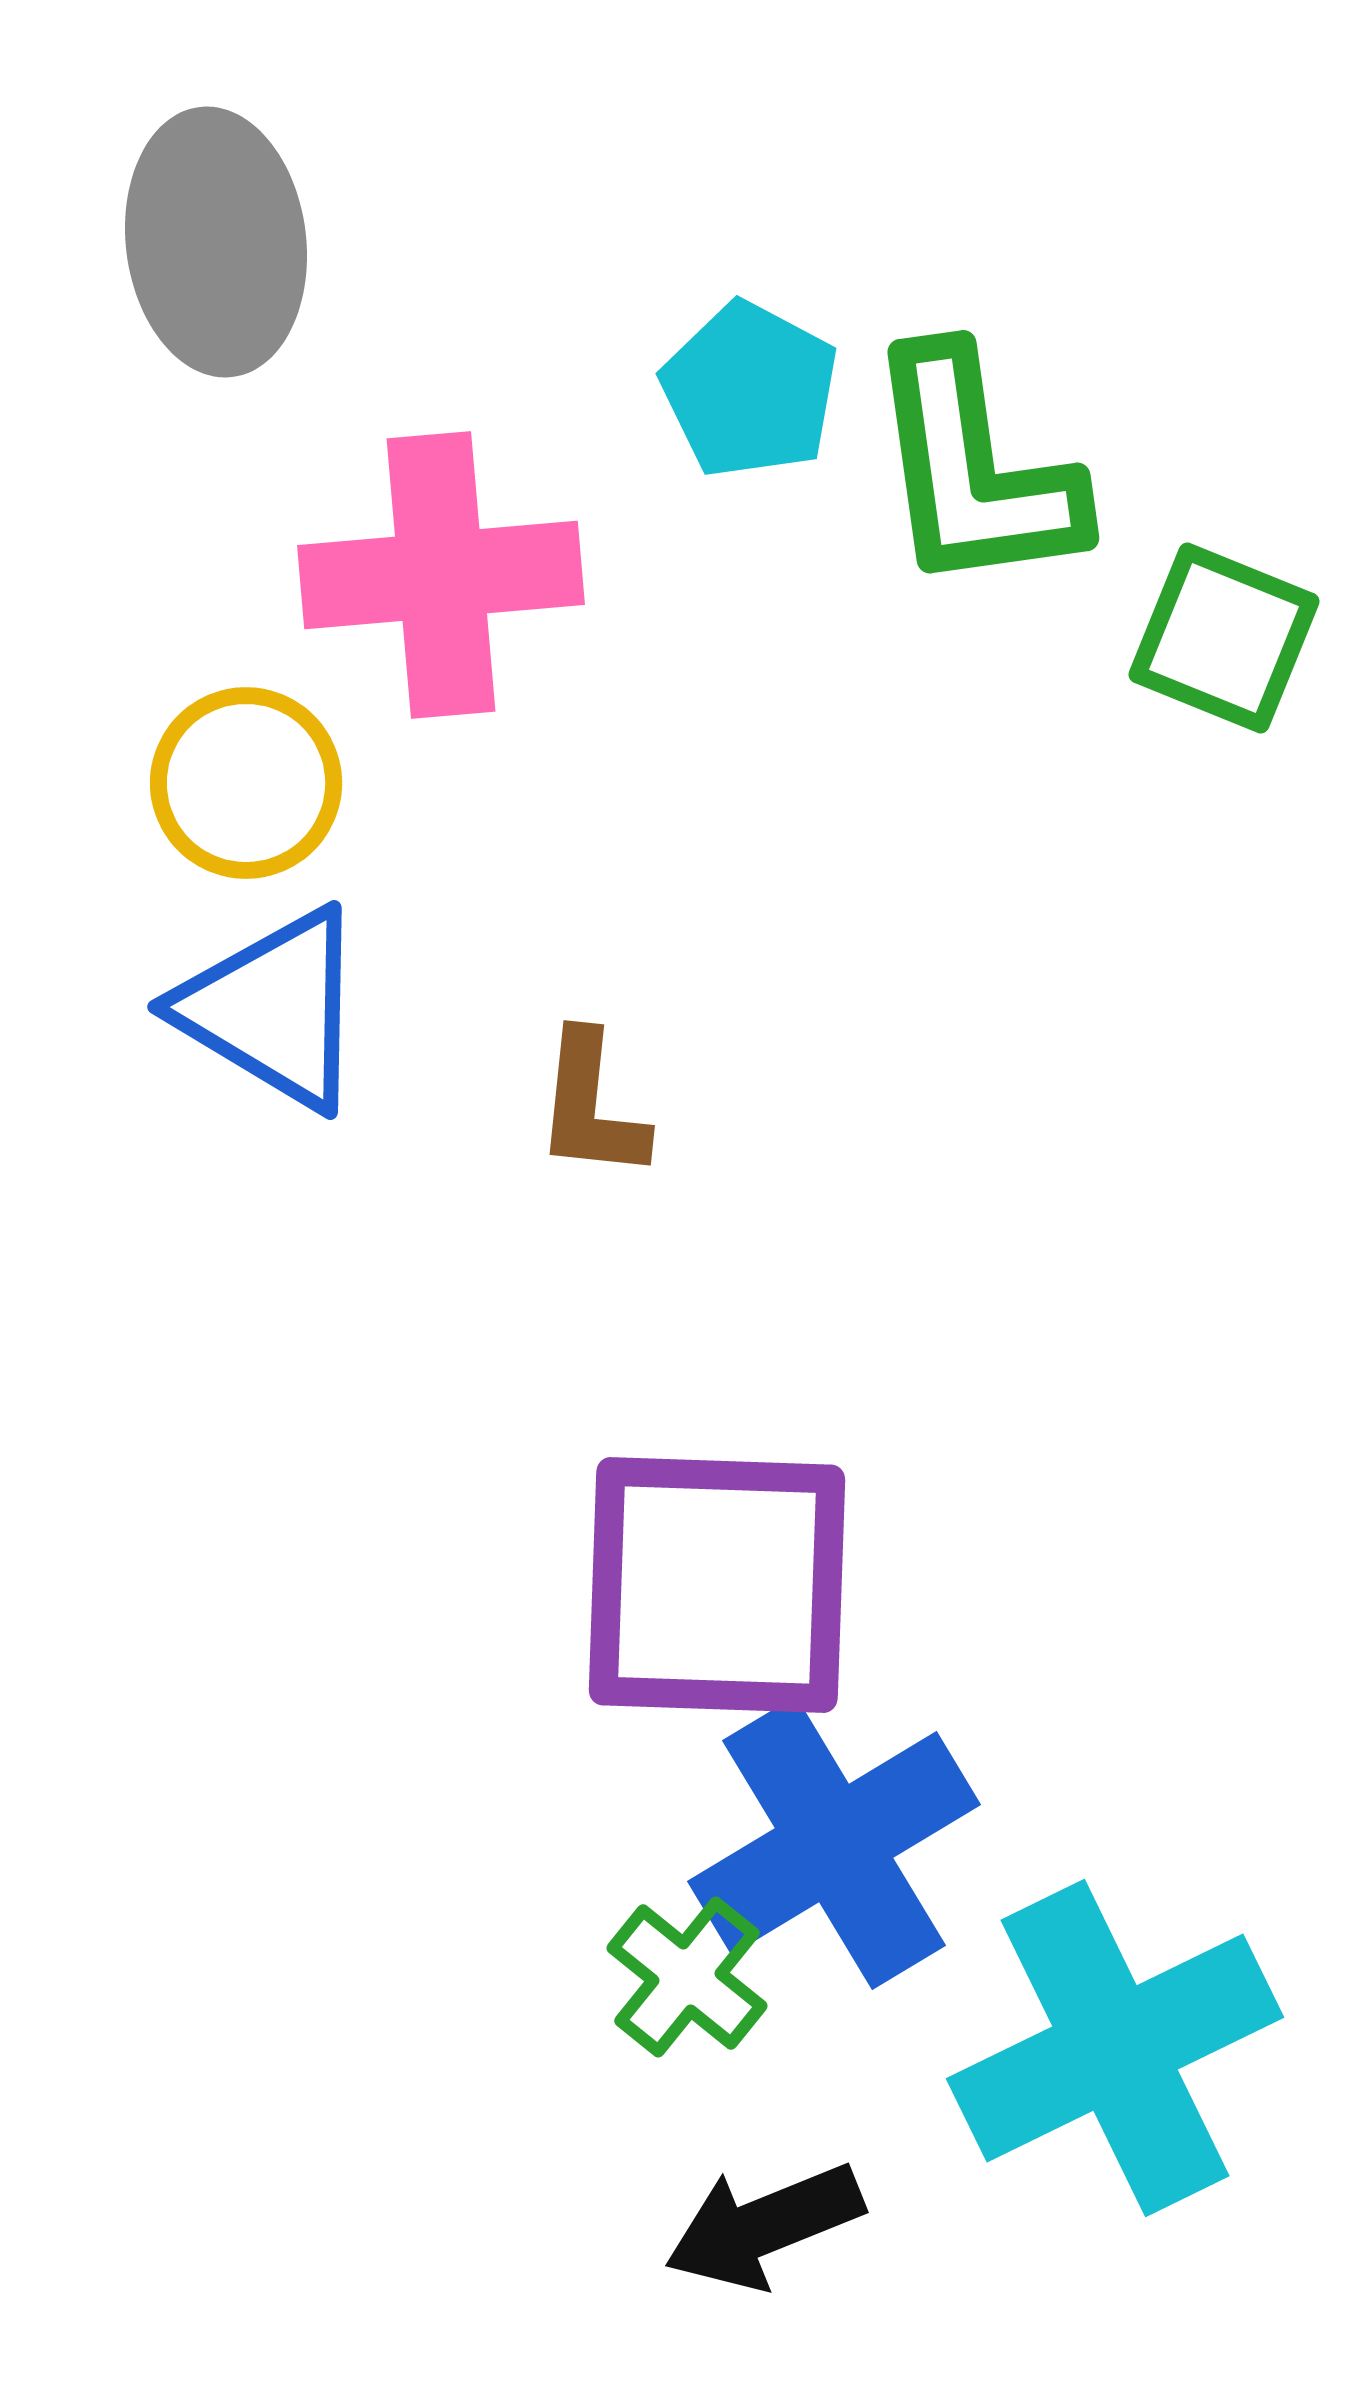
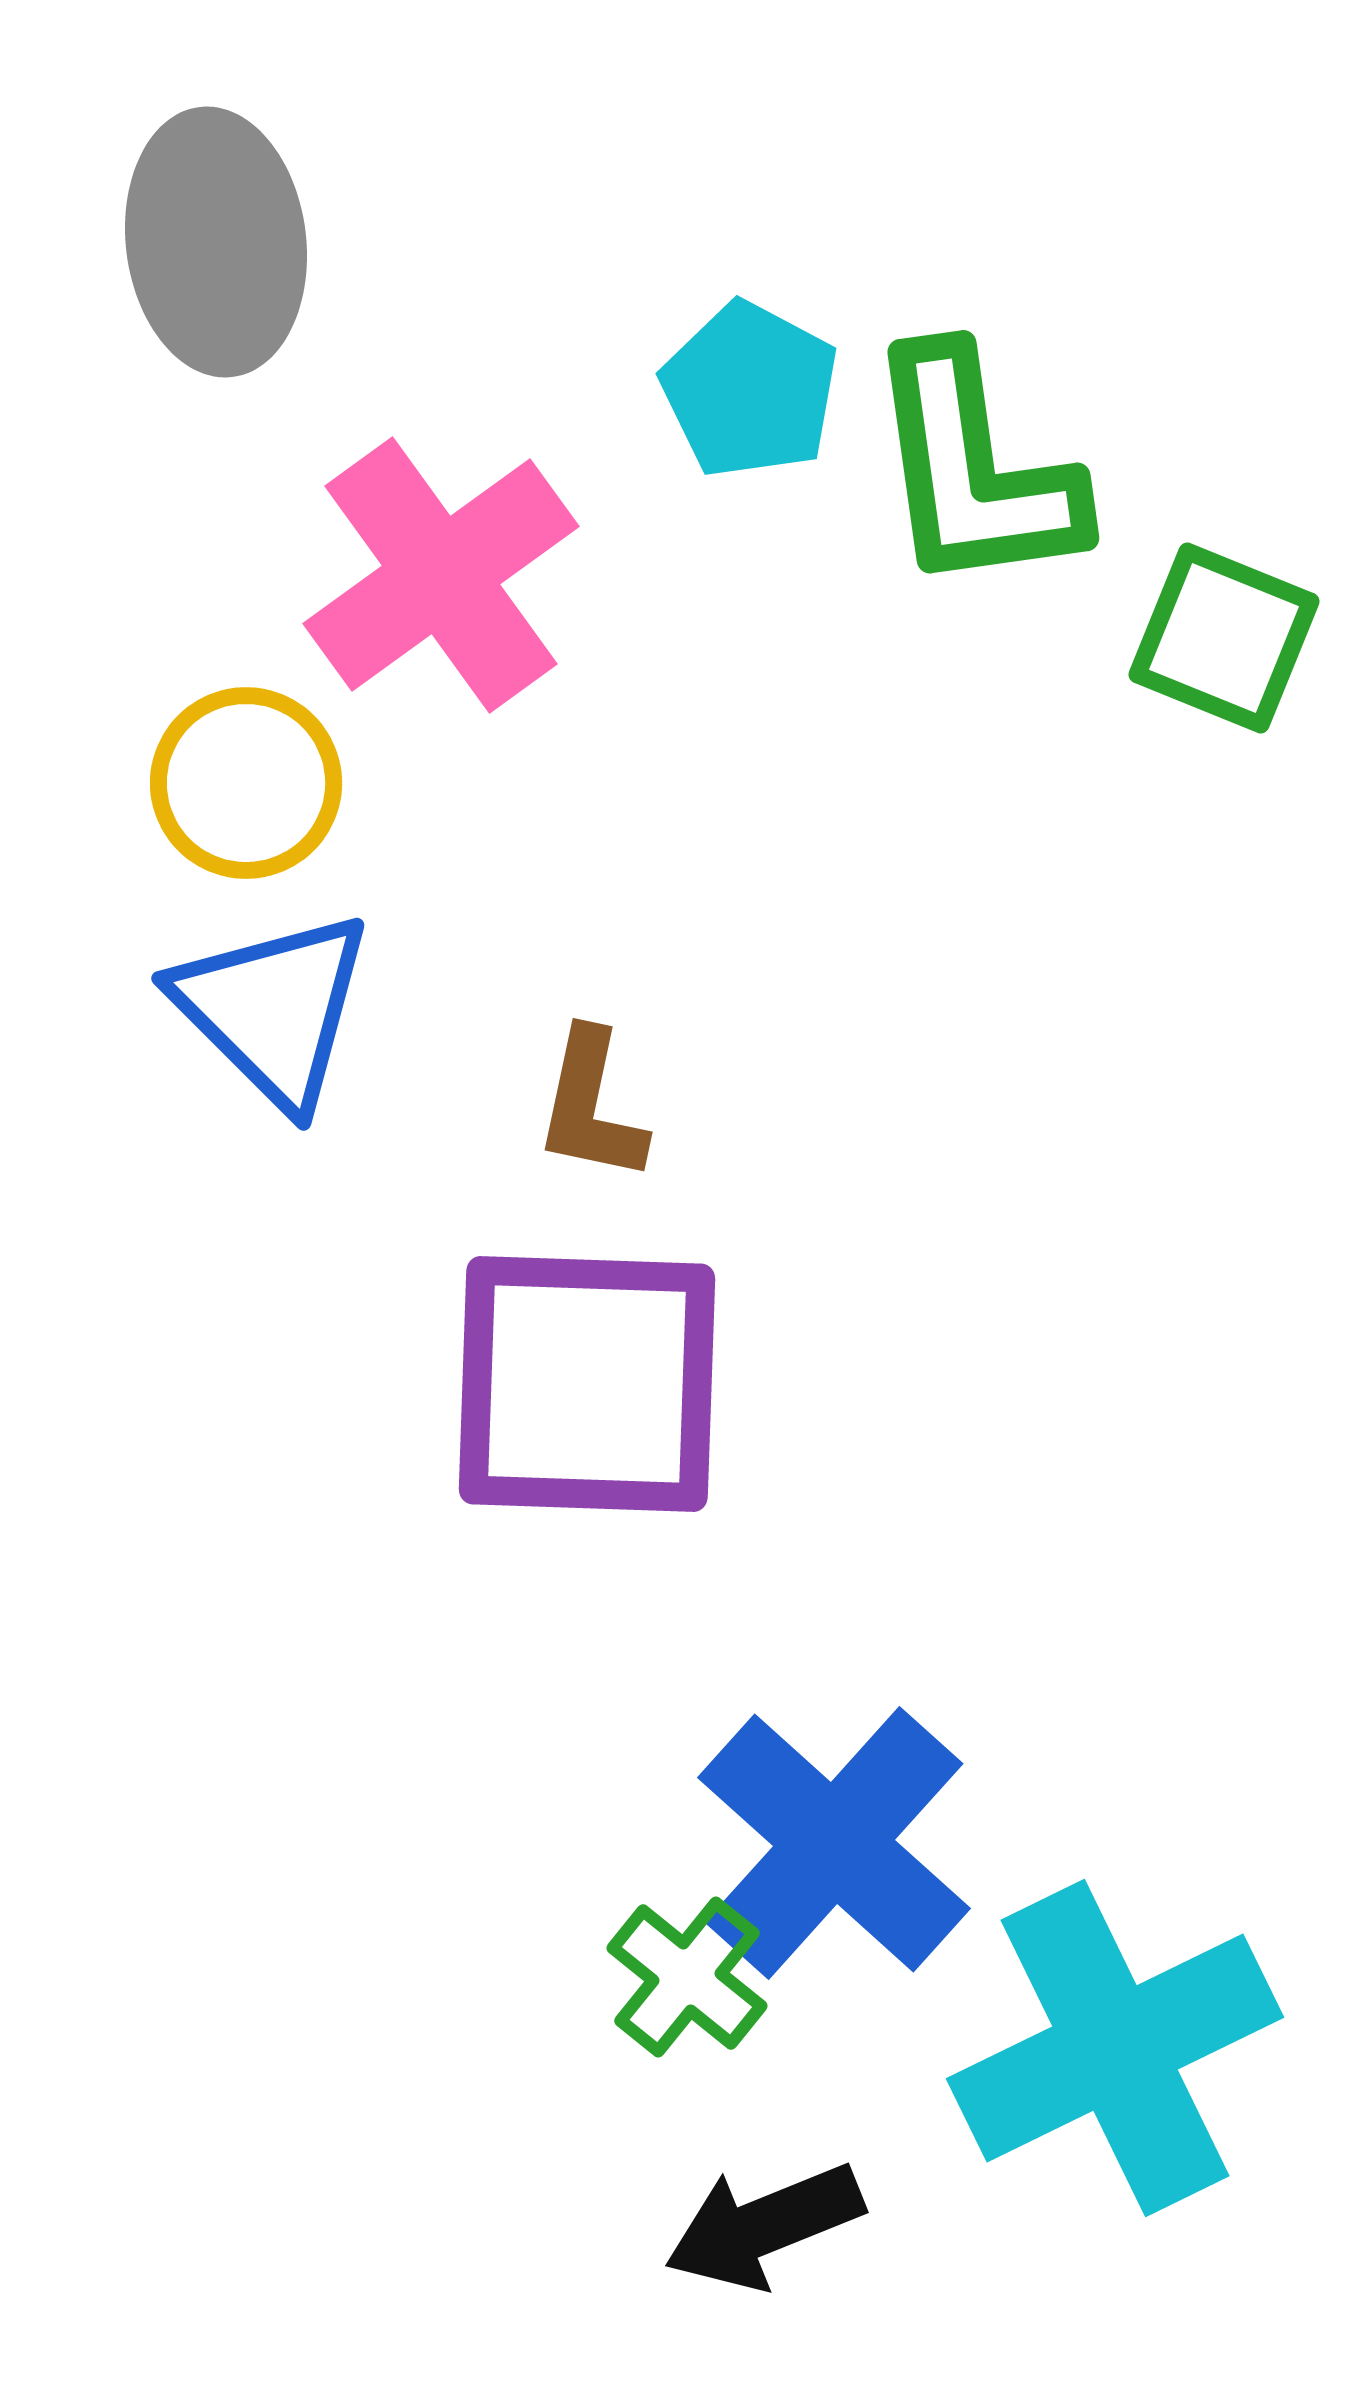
pink cross: rotated 31 degrees counterclockwise
blue triangle: rotated 14 degrees clockwise
brown L-shape: rotated 6 degrees clockwise
purple square: moved 130 px left, 201 px up
blue cross: rotated 17 degrees counterclockwise
